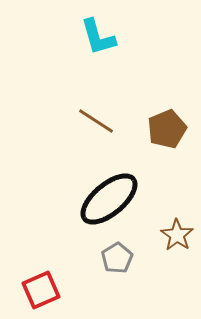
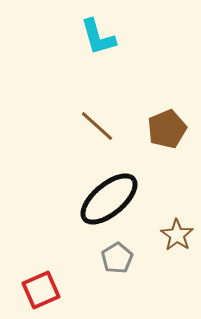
brown line: moved 1 px right, 5 px down; rotated 9 degrees clockwise
